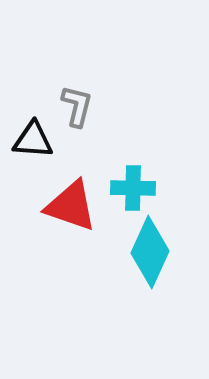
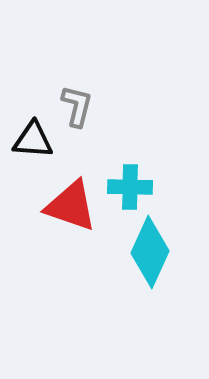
cyan cross: moved 3 px left, 1 px up
